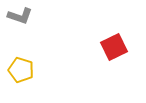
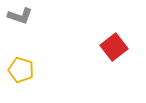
red square: rotated 12 degrees counterclockwise
